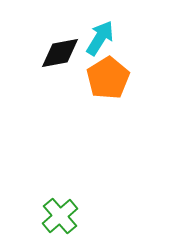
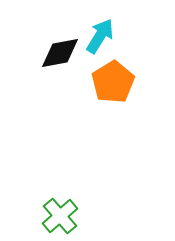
cyan arrow: moved 2 px up
orange pentagon: moved 5 px right, 4 px down
